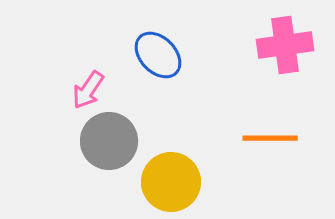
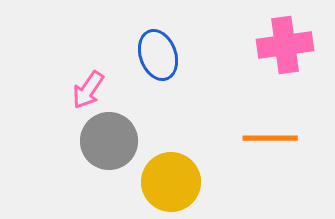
blue ellipse: rotated 24 degrees clockwise
